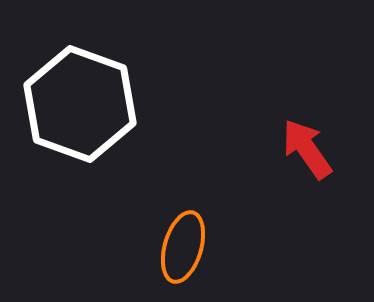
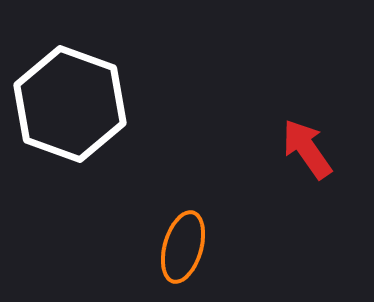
white hexagon: moved 10 px left
